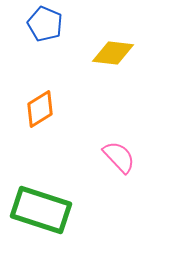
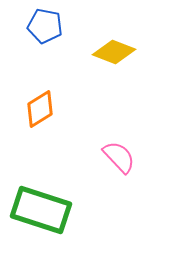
blue pentagon: moved 2 px down; rotated 12 degrees counterclockwise
yellow diamond: moved 1 px right, 1 px up; rotated 15 degrees clockwise
